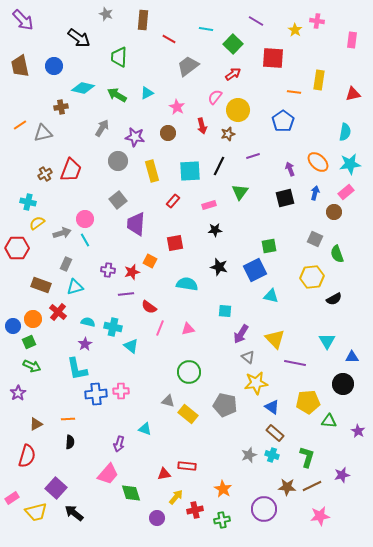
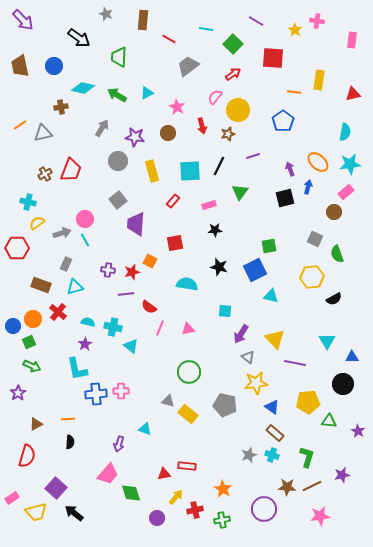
blue arrow at (315, 193): moved 7 px left, 6 px up
